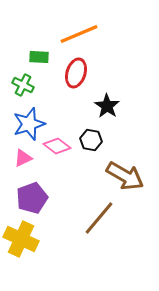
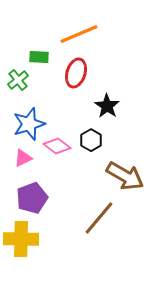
green cross: moved 5 px left, 5 px up; rotated 25 degrees clockwise
black hexagon: rotated 20 degrees clockwise
yellow cross: rotated 24 degrees counterclockwise
